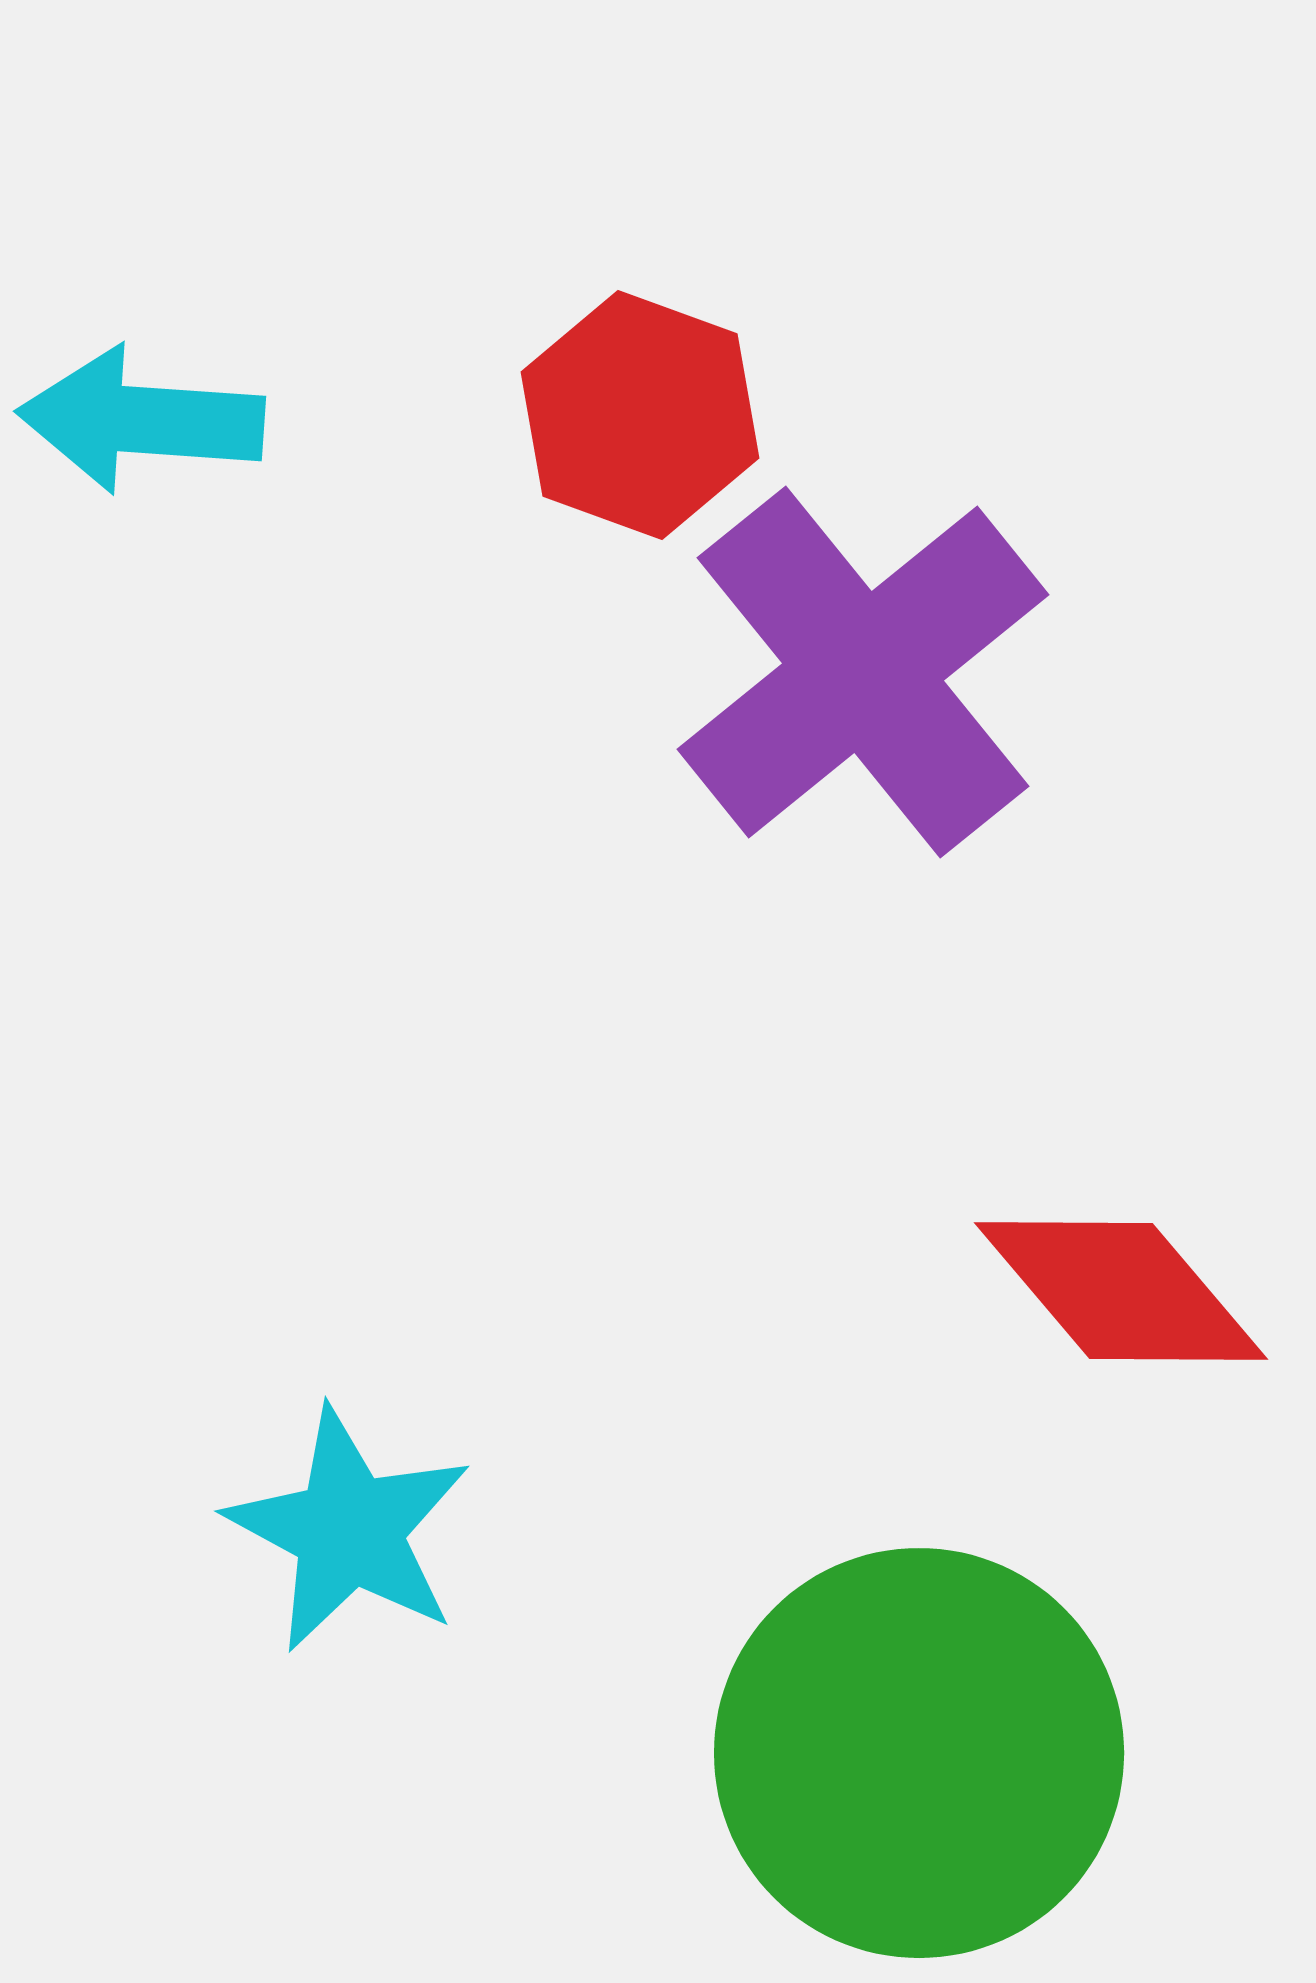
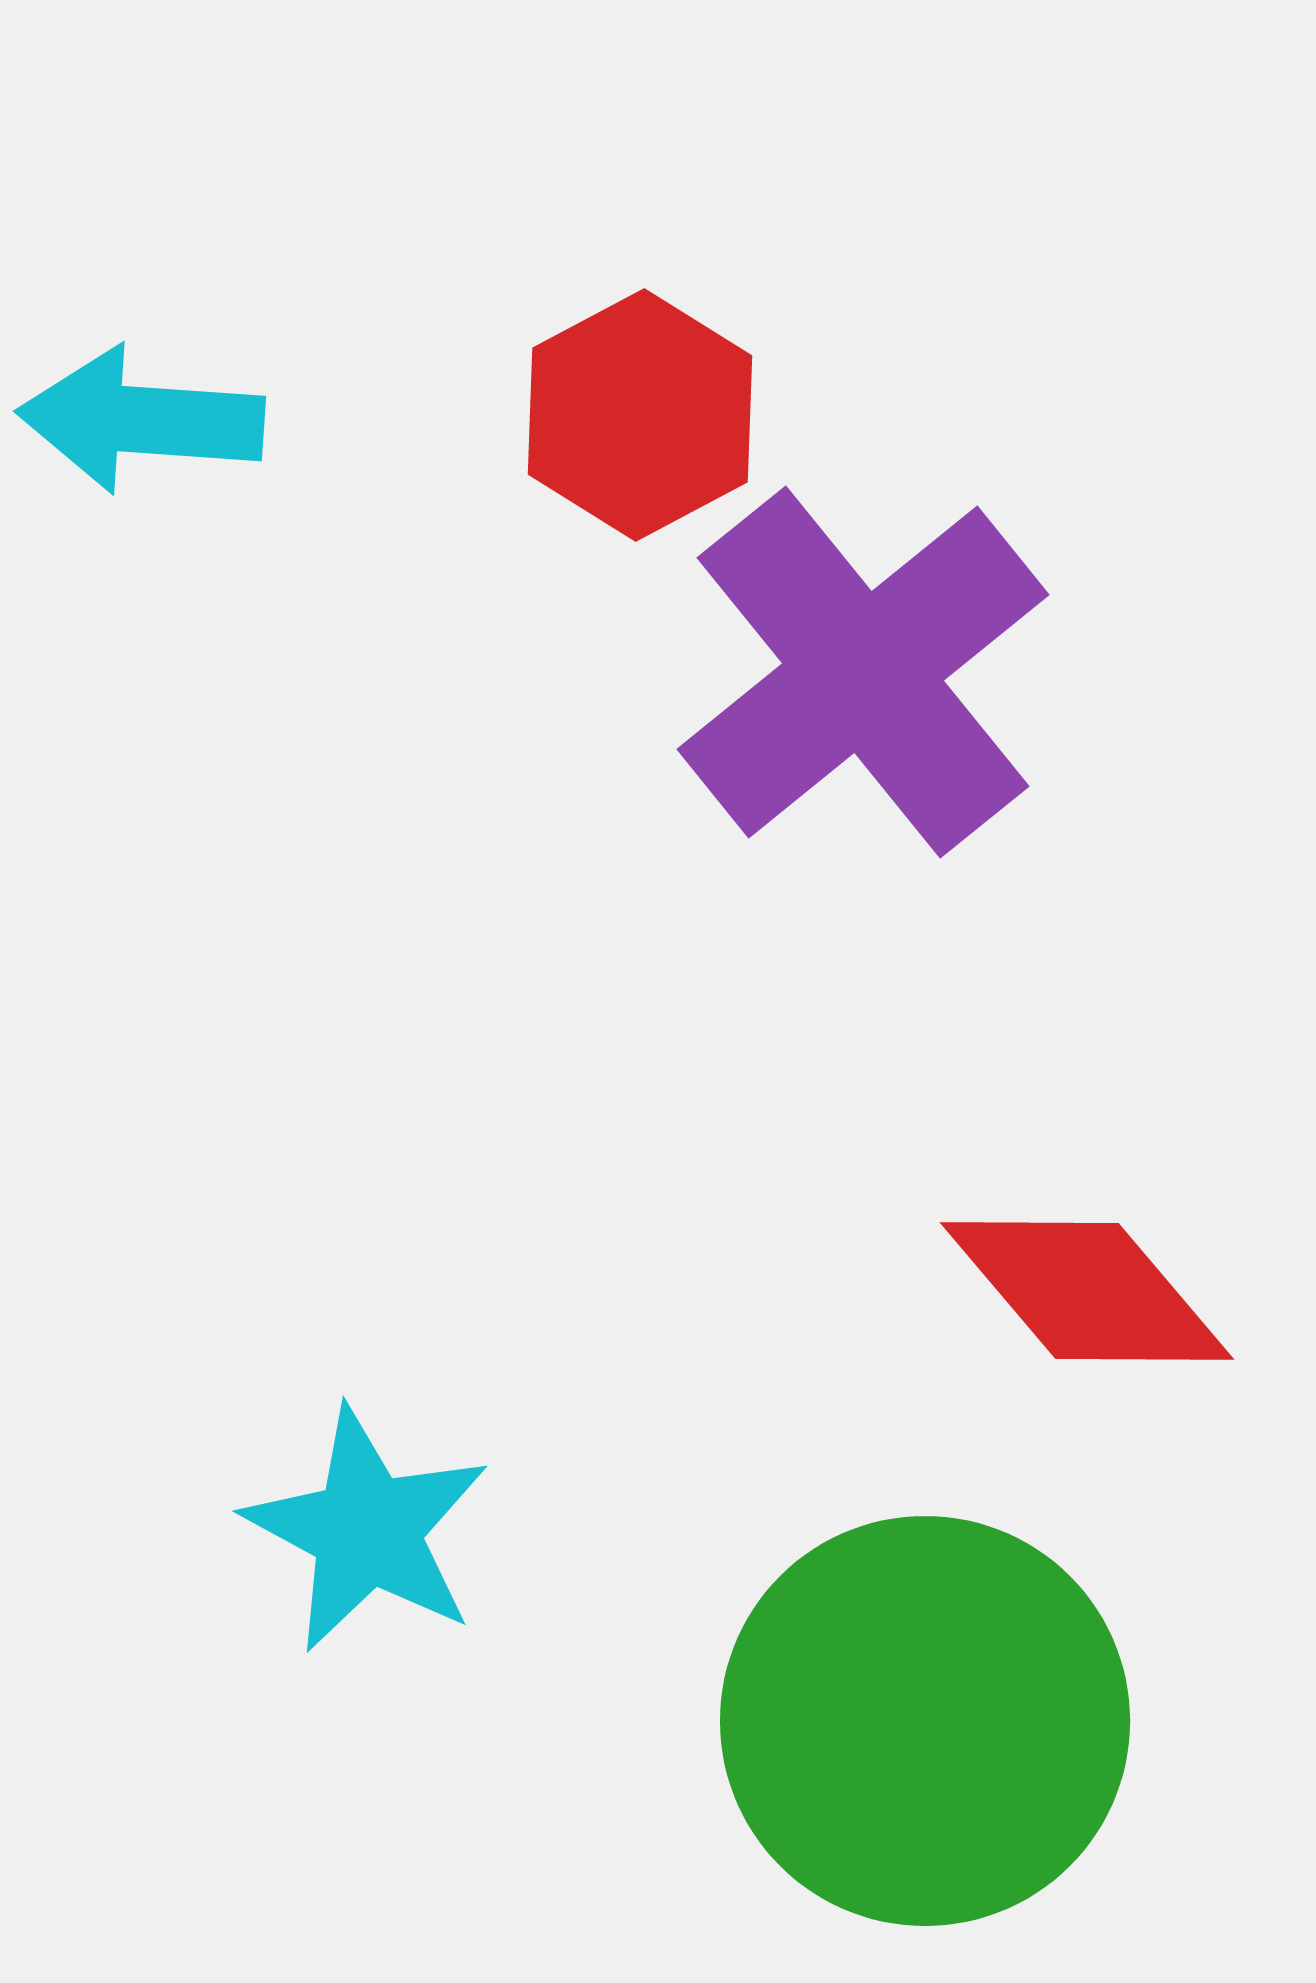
red hexagon: rotated 12 degrees clockwise
red diamond: moved 34 px left
cyan star: moved 18 px right
green circle: moved 6 px right, 32 px up
